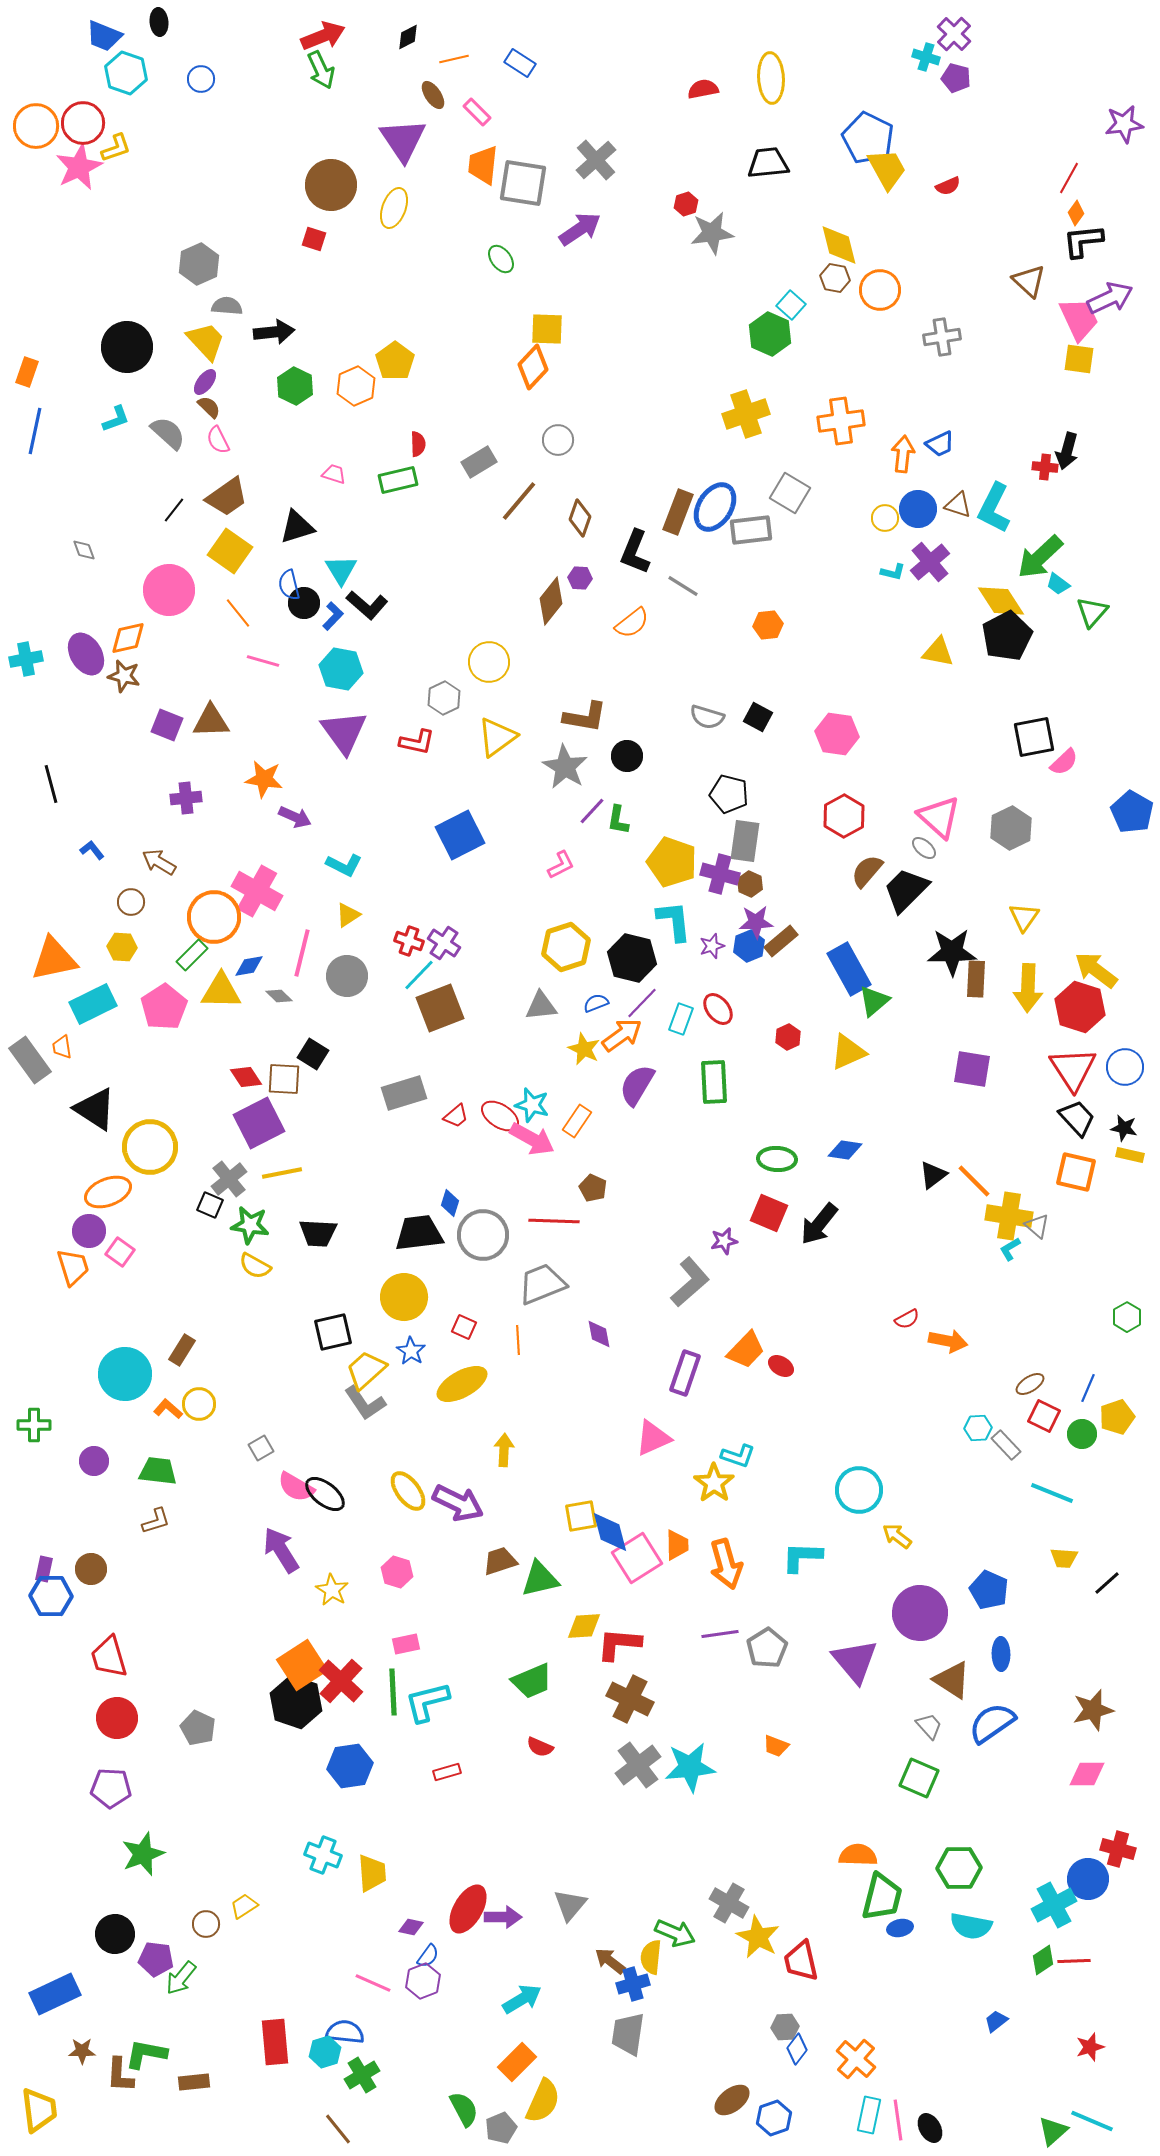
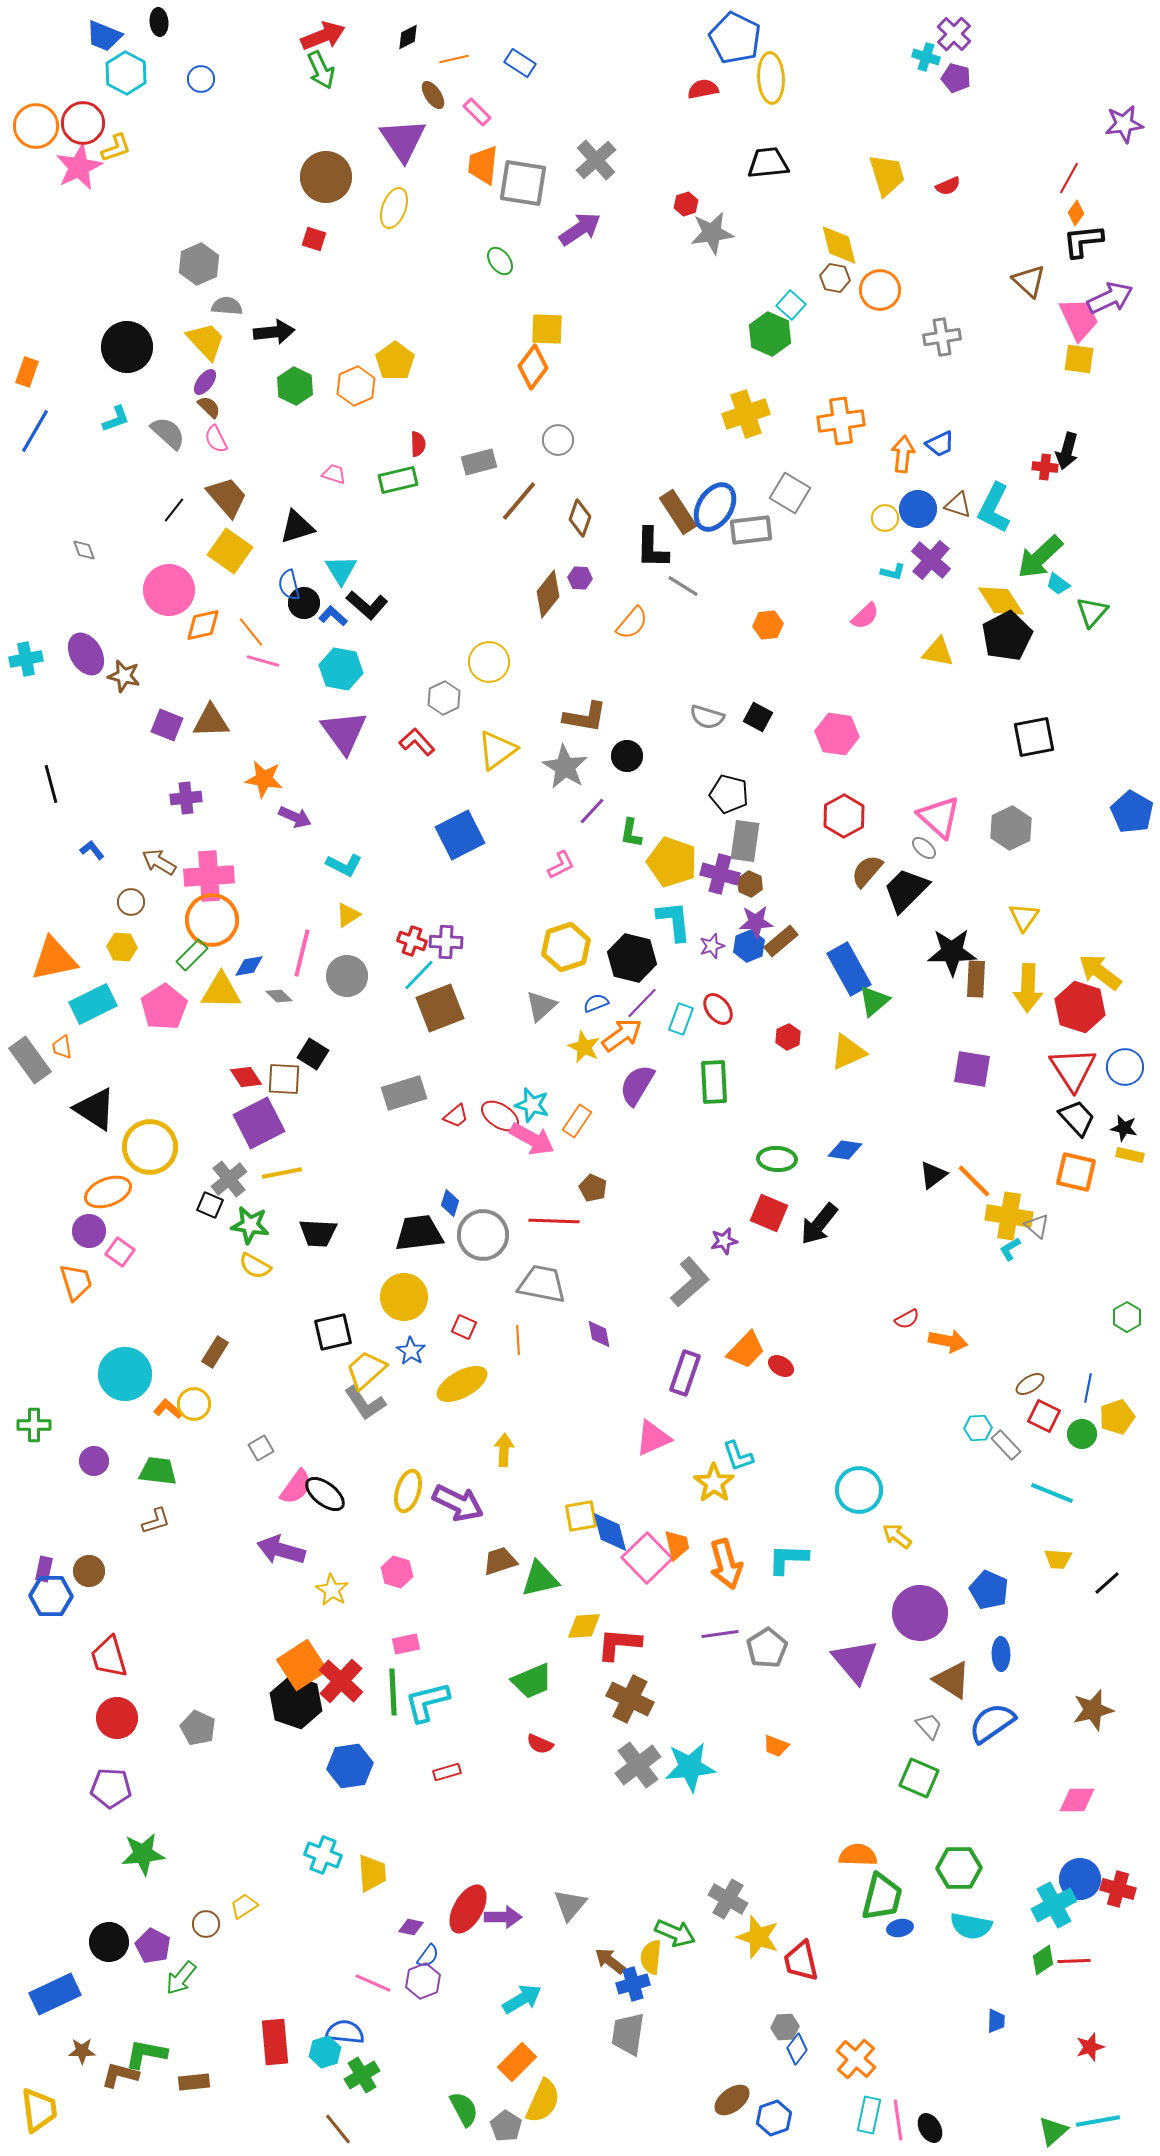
cyan hexagon at (126, 73): rotated 9 degrees clockwise
blue pentagon at (868, 138): moved 133 px left, 100 px up
yellow trapezoid at (887, 169): moved 6 px down; rotated 12 degrees clockwise
brown circle at (331, 185): moved 5 px left, 8 px up
green ellipse at (501, 259): moved 1 px left, 2 px down
orange diamond at (533, 367): rotated 6 degrees counterclockwise
blue line at (35, 431): rotated 18 degrees clockwise
pink semicircle at (218, 440): moved 2 px left, 1 px up
gray rectangle at (479, 462): rotated 16 degrees clockwise
brown trapezoid at (227, 497): rotated 96 degrees counterclockwise
brown rectangle at (678, 512): rotated 54 degrees counterclockwise
black L-shape at (635, 552): moved 17 px right, 4 px up; rotated 21 degrees counterclockwise
purple cross at (930, 562): moved 1 px right, 2 px up; rotated 9 degrees counterclockwise
brown diamond at (551, 601): moved 3 px left, 7 px up
orange line at (238, 613): moved 13 px right, 19 px down
blue L-shape at (333, 616): rotated 92 degrees counterclockwise
orange semicircle at (632, 623): rotated 12 degrees counterclockwise
orange diamond at (128, 638): moved 75 px right, 13 px up
yellow triangle at (497, 737): moved 13 px down
red L-shape at (417, 742): rotated 144 degrees counterclockwise
pink semicircle at (1064, 762): moved 199 px left, 146 px up
green L-shape at (618, 820): moved 13 px right, 13 px down
pink cross at (257, 891): moved 48 px left, 15 px up; rotated 33 degrees counterclockwise
orange circle at (214, 917): moved 2 px left, 3 px down
red cross at (409, 941): moved 3 px right
purple cross at (444, 943): moved 2 px right, 1 px up; rotated 32 degrees counterclockwise
yellow arrow at (1096, 970): moved 4 px right, 2 px down
gray triangle at (541, 1006): rotated 36 degrees counterclockwise
yellow star at (584, 1049): moved 2 px up
orange trapezoid at (73, 1267): moved 3 px right, 15 px down
gray trapezoid at (542, 1284): rotated 33 degrees clockwise
brown rectangle at (182, 1350): moved 33 px right, 2 px down
blue line at (1088, 1388): rotated 12 degrees counterclockwise
yellow circle at (199, 1404): moved 5 px left
cyan L-shape at (738, 1456): rotated 52 degrees clockwise
pink semicircle at (296, 1487): rotated 84 degrees counterclockwise
yellow ellipse at (408, 1491): rotated 54 degrees clockwise
orange trapezoid at (677, 1545): rotated 12 degrees counterclockwise
purple arrow at (281, 1550): rotated 42 degrees counterclockwise
cyan L-shape at (802, 1557): moved 14 px left, 2 px down
pink square at (637, 1558): moved 10 px right; rotated 12 degrees counterclockwise
yellow trapezoid at (1064, 1558): moved 6 px left, 1 px down
brown circle at (91, 1569): moved 2 px left, 2 px down
red semicircle at (540, 1747): moved 3 px up
pink diamond at (1087, 1774): moved 10 px left, 26 px down
red cross at (1118, 1849): moved 40 px down
green star at (143, 1854): rotated 15 degrees clockwise
blue circle at (1088, 1879): moved 8 px left
gray cross at (729, 1903): moved 1 px left, 4 px up
black circle at (115, 1934): moved 6 px left, 8 px down
yellow star at (758, 1937): rotated 9 degrees counterclockwise
purple pentagon at (156, 1959): moved 3 px left, 13 px up; rotated 20 degrees clockwise
blue trapezoid at (996, 2021): rotated 130 degrees clockwise
brown L-shape at (120, 2075): rotated 102 degrees clockwise
cyan line at (1092, 2121): moved 6 px right; rotated 33 degrees counterclockwise
gray pentagon at (501, 2128): moved 5 px right, 2 px up; rotated 16 degrees counterclockwise
